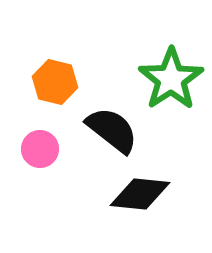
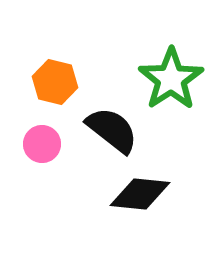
pink circle: moved 2 px right, 5 px up
